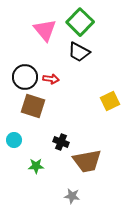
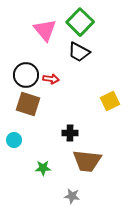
black circle: moved 1 px right, 2 px up
brown square: moved 5 px left, 2 px up
black cross: moved 9 px right, 9 px up; rotated 21 degrees counterclockwise
brown trapezoid: rotated 16 degrees clockwise
green star: moved 7 px right, 2 px down
